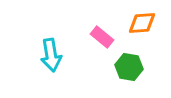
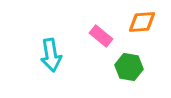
orange diamond: moved 1 px up
pink rectangle: moved 1 px left, 1 px up
